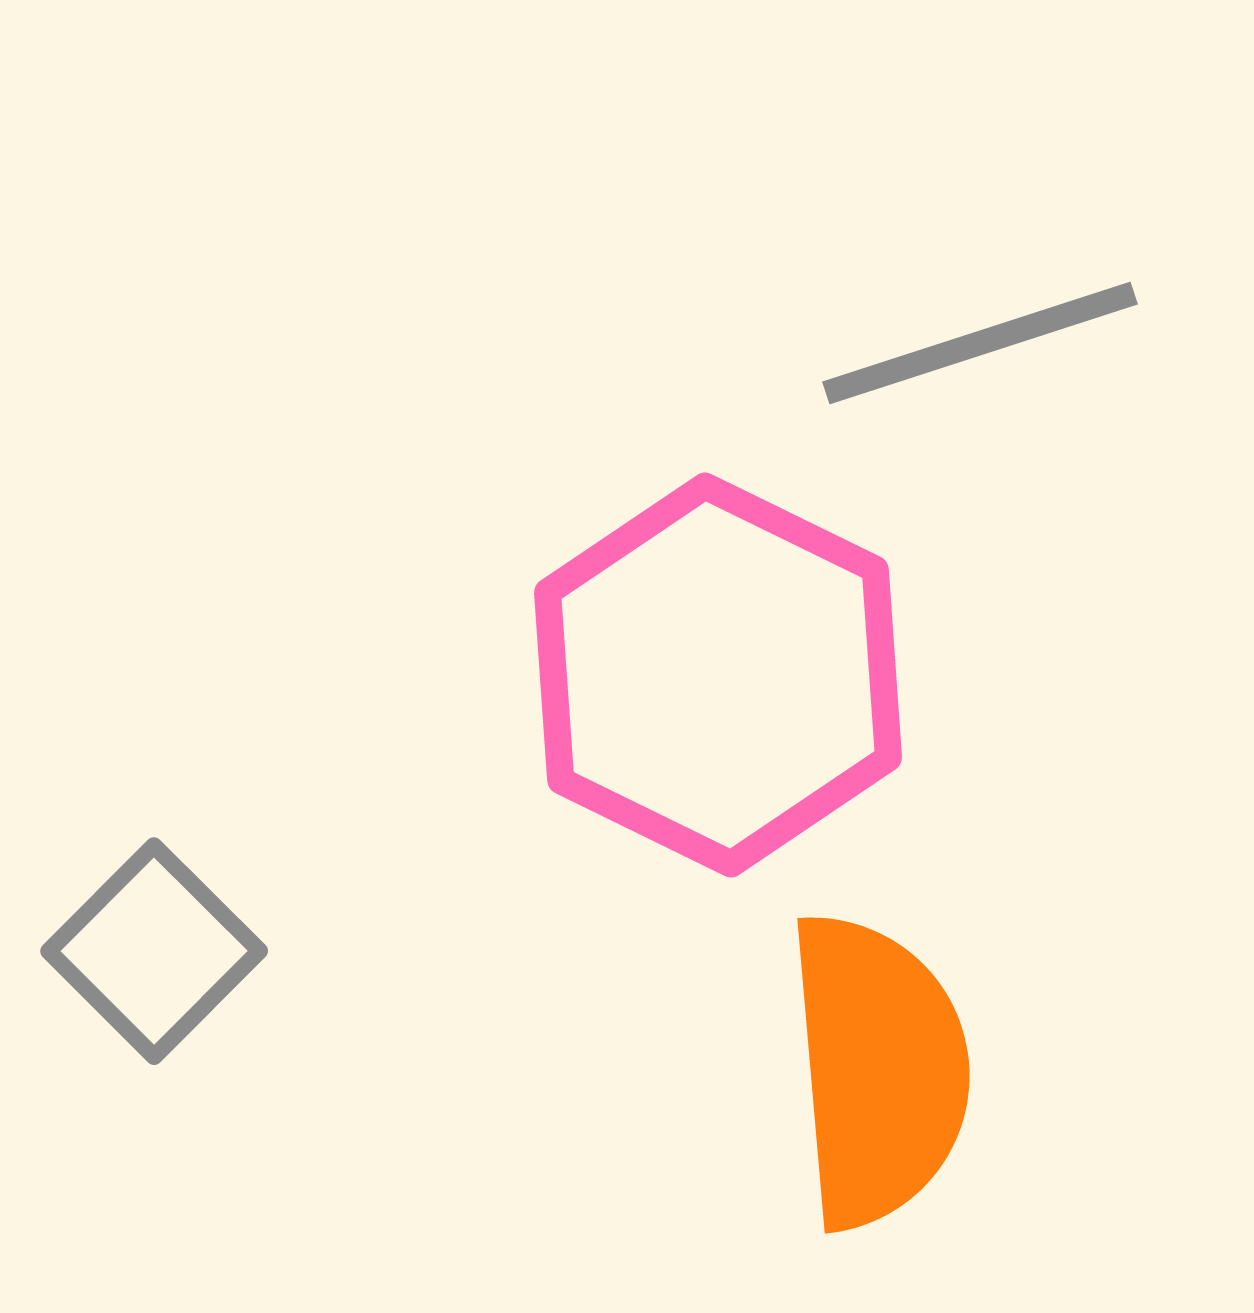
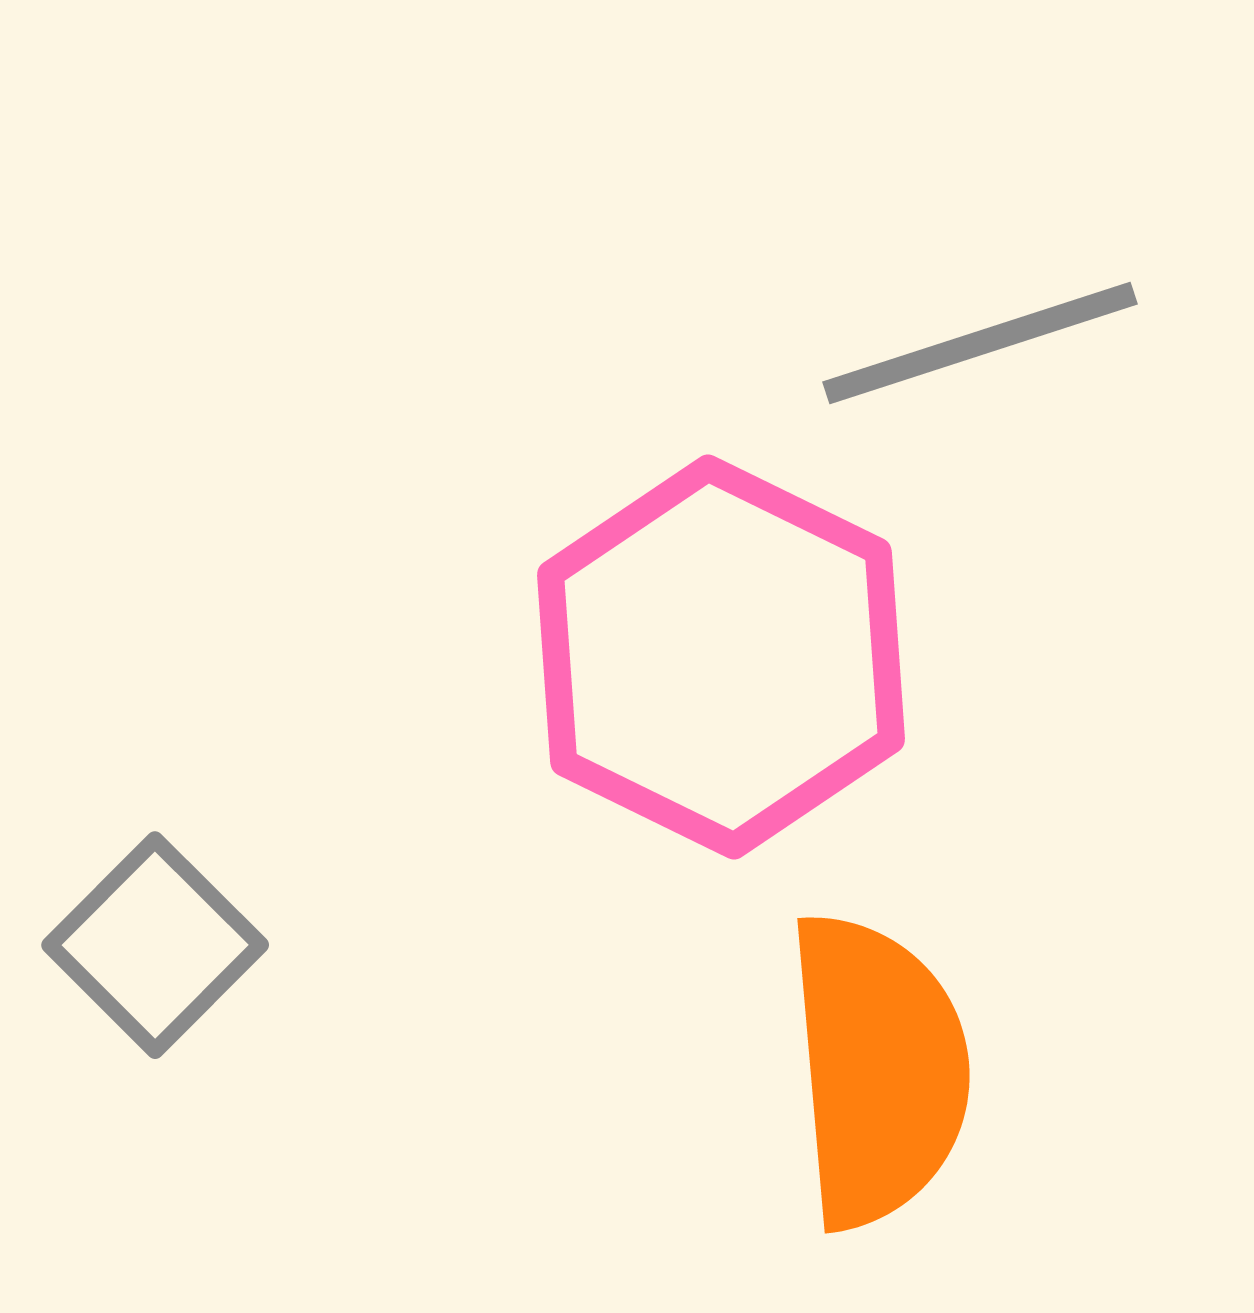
pink hexagon: moved 3 px right, 18 px up
gray square: moved 1 px right, 6 px up
